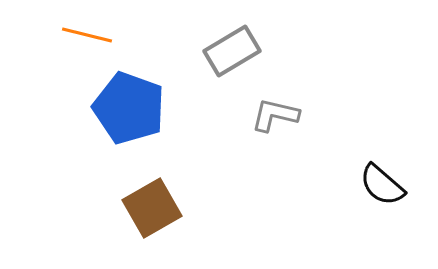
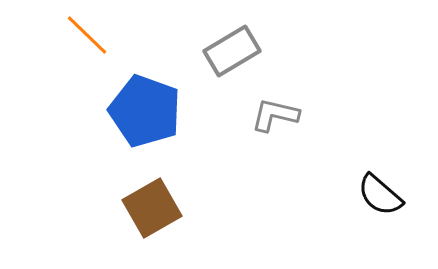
orange line: rotated 30 degrees clockwise
blue pentagon: moved 16 px right, 3 px down
black semicircle: moved 2 px left, 10 px down
